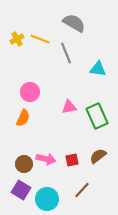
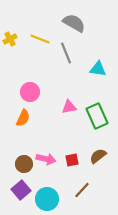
yellow cross: moved 7 px left
purple square: rotated 18 degrees clockwise
